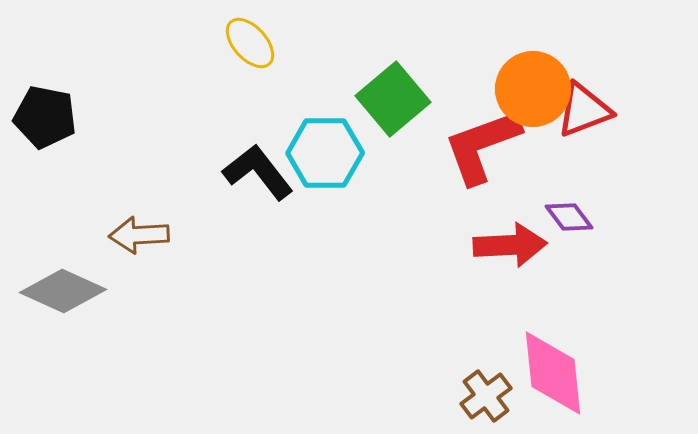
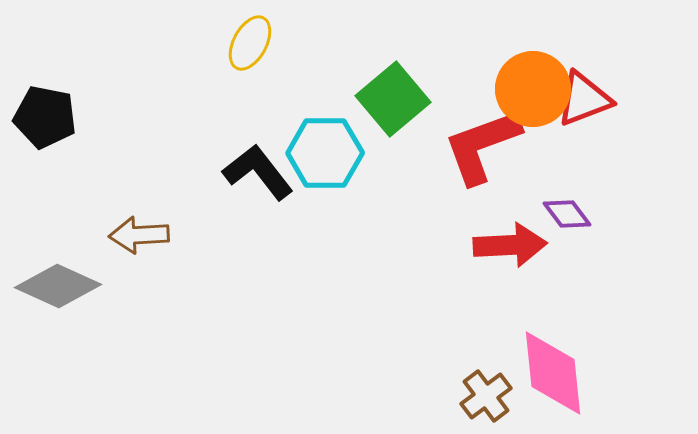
yellow ellipse: rotated 70 degrees clockwise
red triangle: moved 11 px up
purple diamond: moved 2 px left, 3 px up
gray diamond: moved 5 px left, 5 px up
